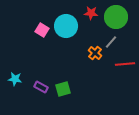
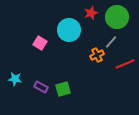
red star: rotated 24 degrees counterclockwise
green circle: moved 1 px right
cyan circle: moved 3 px right, 4 px down
pink square: moved 2 px left, 13 px down
orange cross: moved 2 px right, 2 px down; rotated 24 degrees clockwise
red line: rotated 18 degrees counterclockwise
